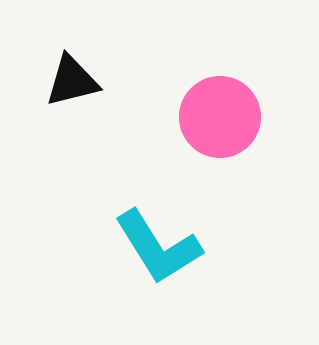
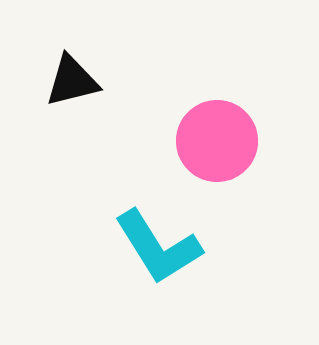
pink circle: moved 3 px left, 24 px down
